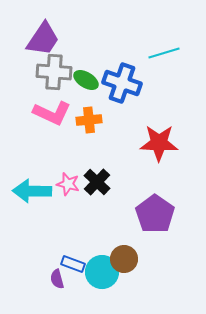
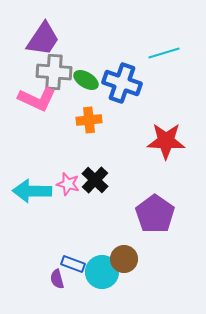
pink L-shape: moved 15 px left, 14 px up
red star: moved 7 px right, 2 px up
black cross: moved 2 px left, 2 px up
